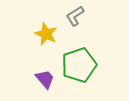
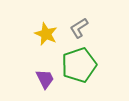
gray L-shape: moved 4 px right, 12 px down
purple trapezoid: rotated 15 degrees clockwise
